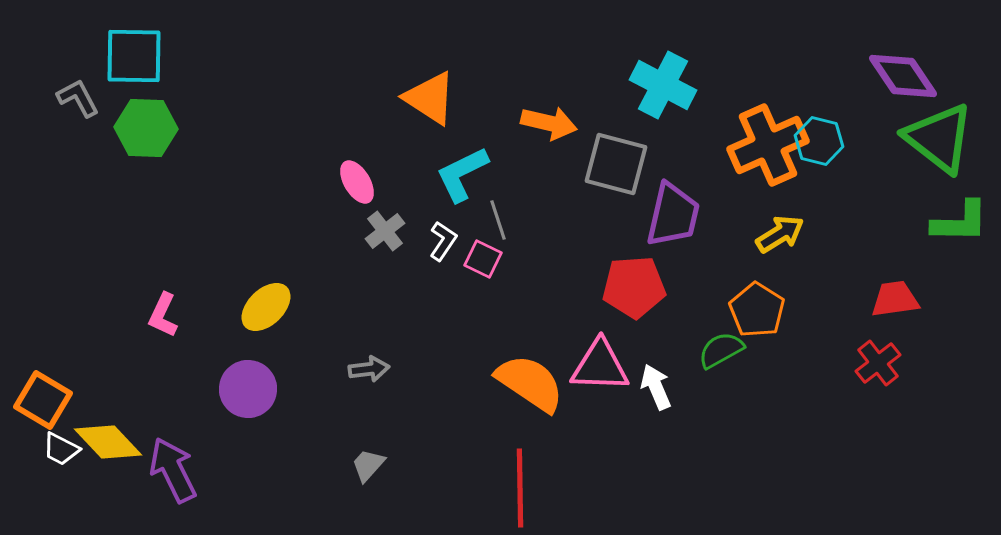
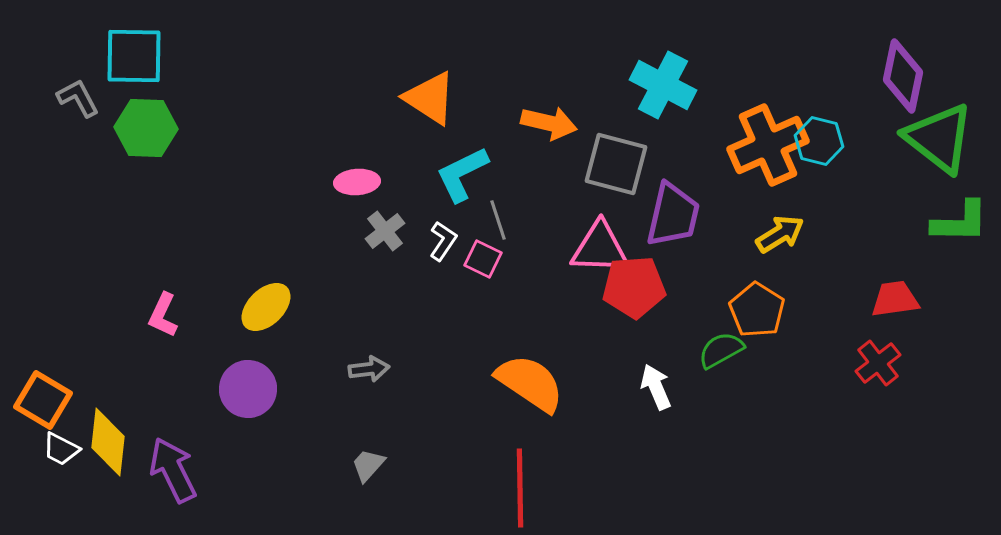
purple diamond: rotated 46 degrees clockwise
pink ellipse: rotated 63 degrees counterclockwise
pink triangle: moved 118 px up
yellow diamond: rotated 50 degrees clockwise
